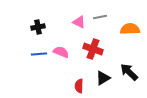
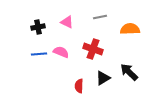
pink triangle: moved 12 px left
